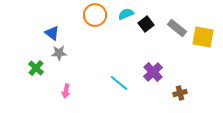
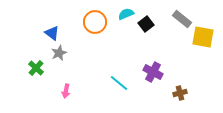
orange circle: moved 7 px down
gray rectangle: moved 5 px right, 9 px up
gray star: rotated 21 degrees counterclockwise
purple cross: rotated 18 degrees counterclockwise
